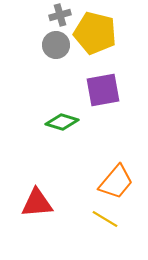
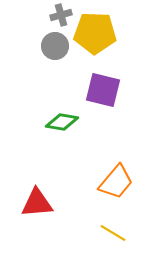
gray cross: moved 1 px right
yellow pentagon: rotated 12 degrees counterclockwise
gray circle: moved 1 px left, 1 px down
purple square: rotated 24 degrees clockwise
green diamond: rotated 8 degrees counterclockwise
yellow line: moved 8 px right, 14 px down
